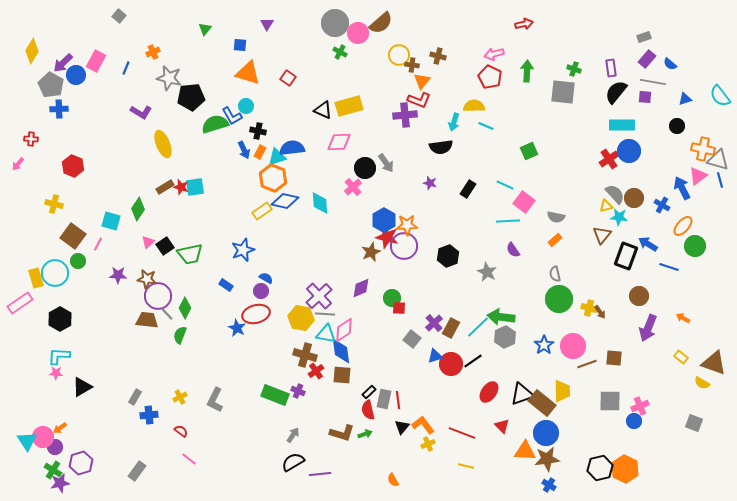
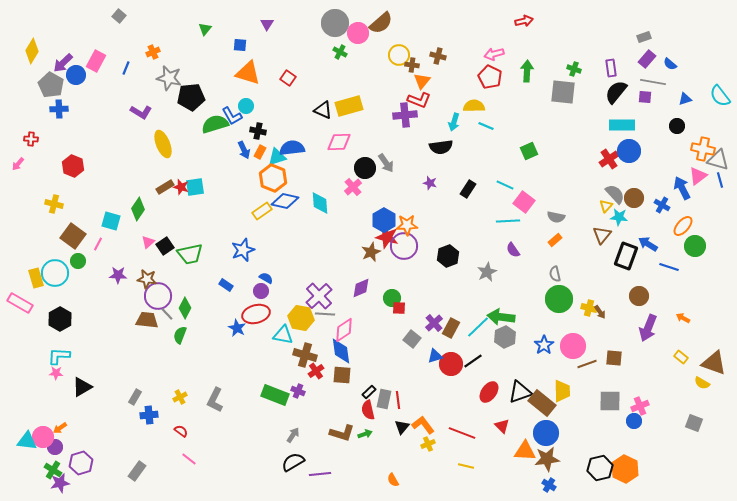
red arrow at (524, 24): moved 3 px up
yellow triangle at (606, 206): rotated 32 degrees counterclockwise
gray star at (487, 272): rotated 18 degrees clockwise
pink rectangle at (20, 303): rotated 65 degrees clockwise
cyan triangle at (326, 334): moved 43 px left, 1 px down
black triangle at (522, 394): moved 2 px left, 2 px up
cyan triangle at (27, 441): rotated 50 degrees counterclockwise
